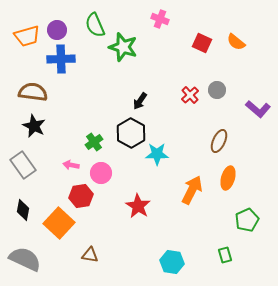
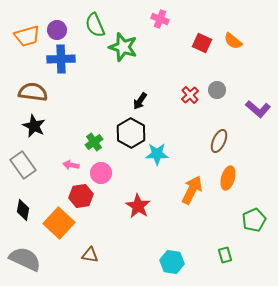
orange semicircle: moved 3 px left, 1 px up
green pentagon: moved 7 px right
